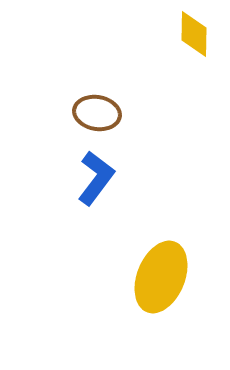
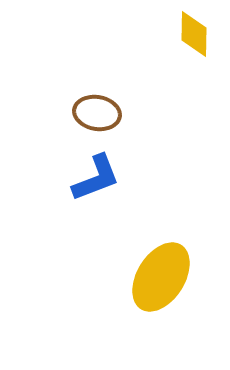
blue L-shape: rotated 32 degrees clockwise
yellow ellipse: rotated 10 degrees clockwise
